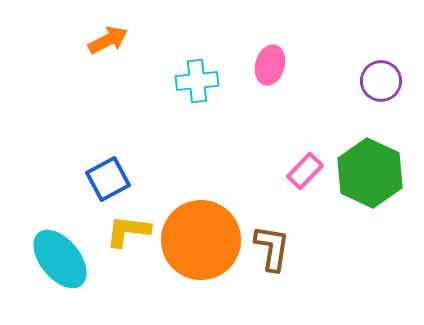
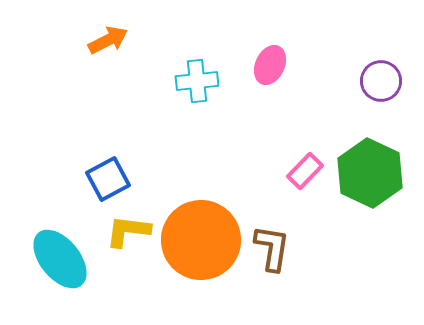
pink ellipse: rotated 9 degrees clockwise
